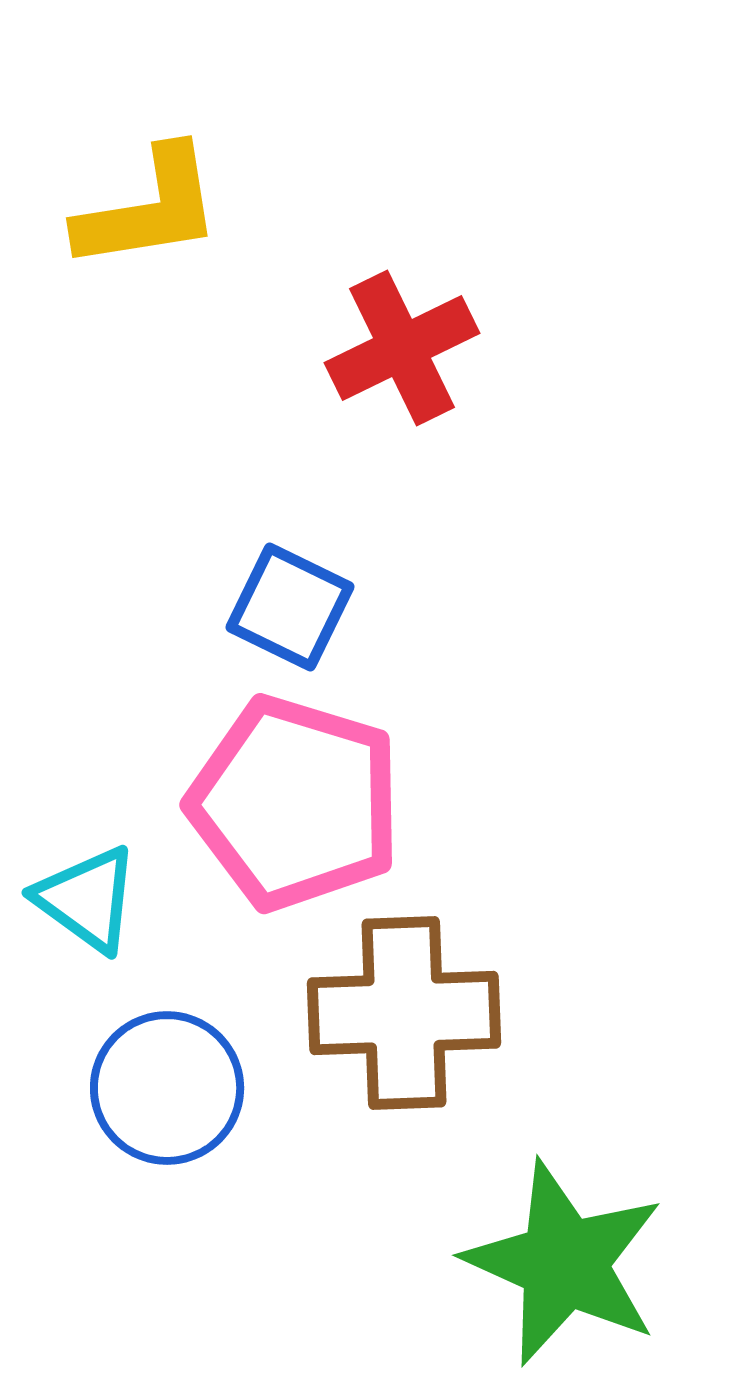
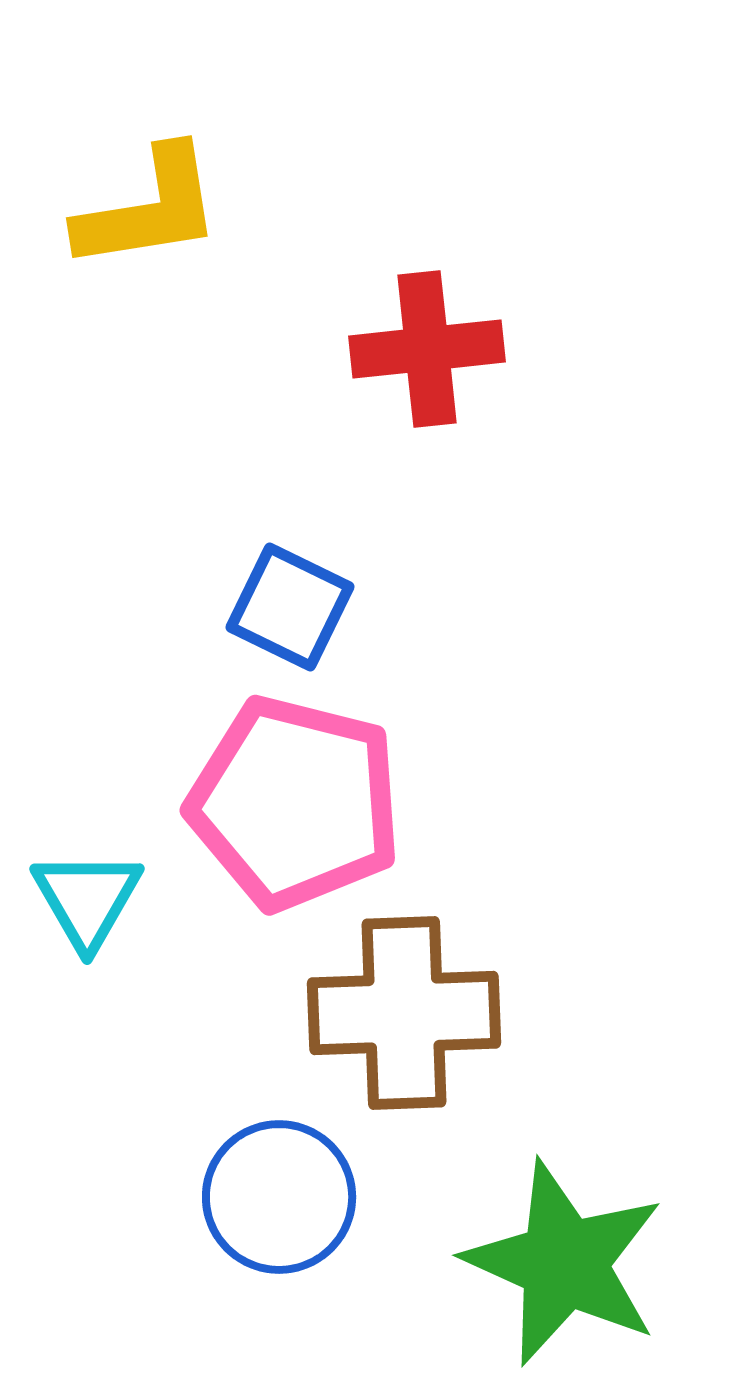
red cross: moved 25 px right, 1 px down; rotated 20 degrees clockwise
pink pentagon: rotated 3 degrees counterclockwise
cyan triangle: rotated 24 degrees clockwise
blue circle: moved 112 px right, 109 px down
